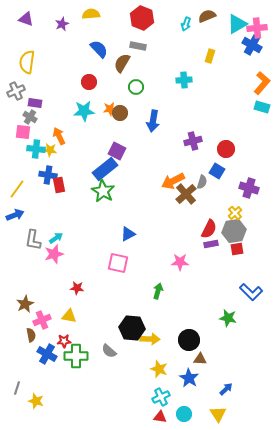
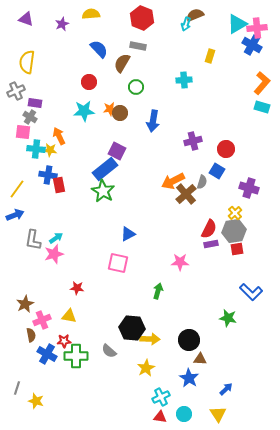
brown semicircle at (207, 16): moved 12 px left, 1 px up
yellow star at (159, 369): moved 13 px left, 1 px up; rotated 24 degrees clockwise
